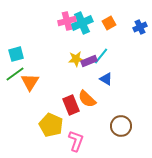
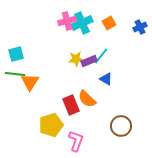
green line: rotated 42 degrees clockwise
yellow pentagon: rotated 30 degrees clockwise
